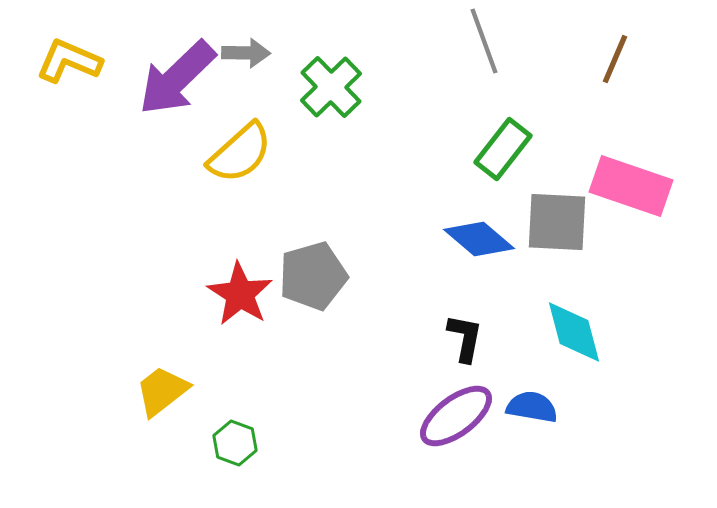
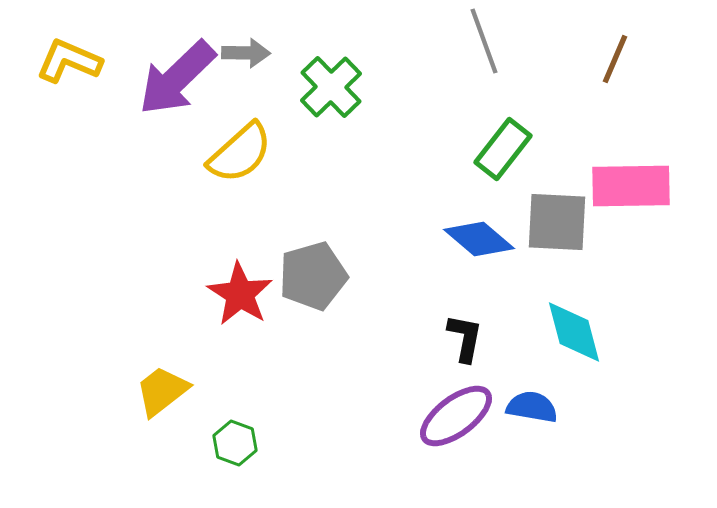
pink rectangle: rotated 20 degrees counterclockwise
